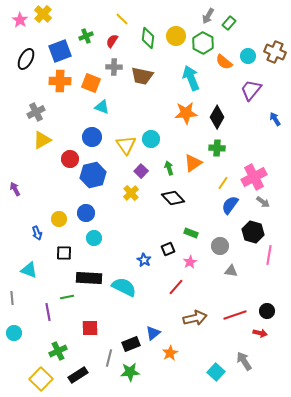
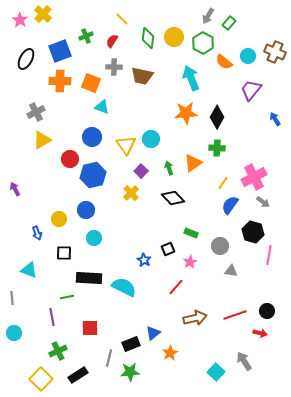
yellow circle at (176, 36): moved 2 px left, 1 px down
blue circle at (86, 213): moved 3 px up
purple line at (48, 312): moved 4 px right, 5 px down
